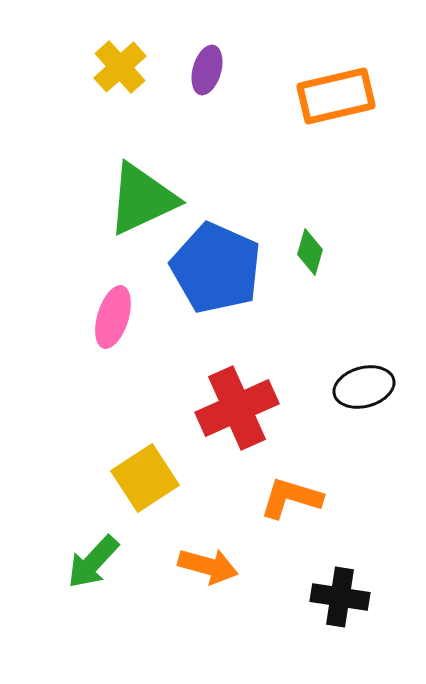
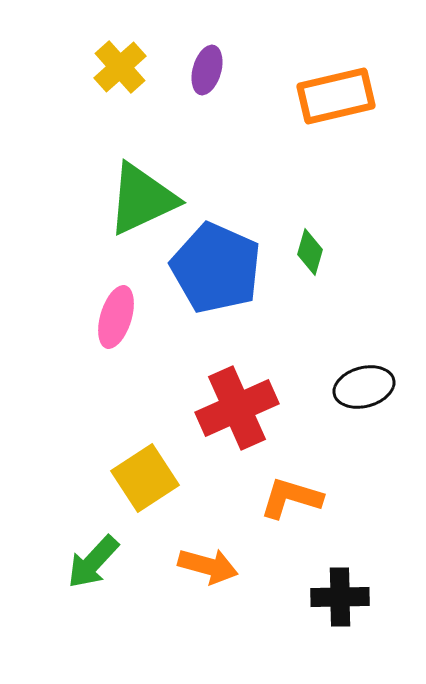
pink ellipse: moved 3 px right
black cross: rotated 10 degrees counterclockwise
